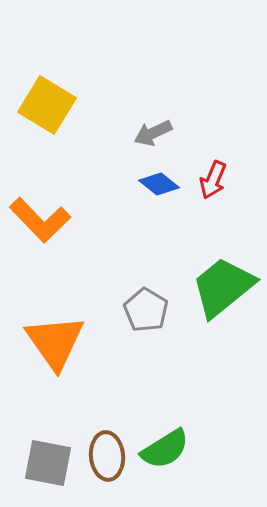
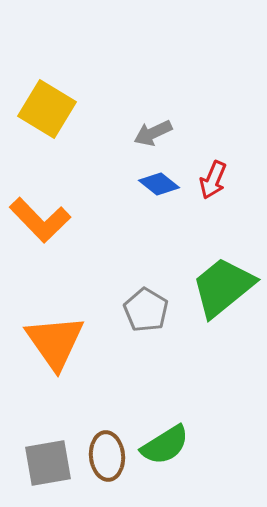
yellow square: moved 4 px down
green semicircle: moved 4 px up
gray square: rotated 21 degrees counterclockwise
